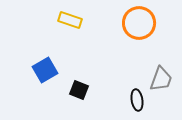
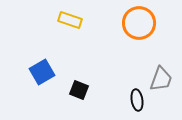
blue square: moved 3 px left, 2 px down
